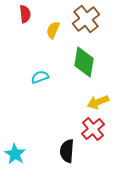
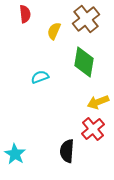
yellow semicircle: moved 1 px right, 1 px down
